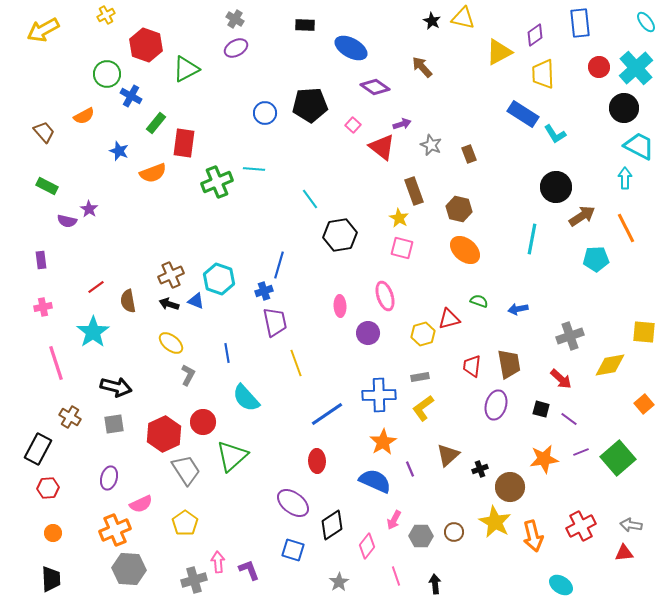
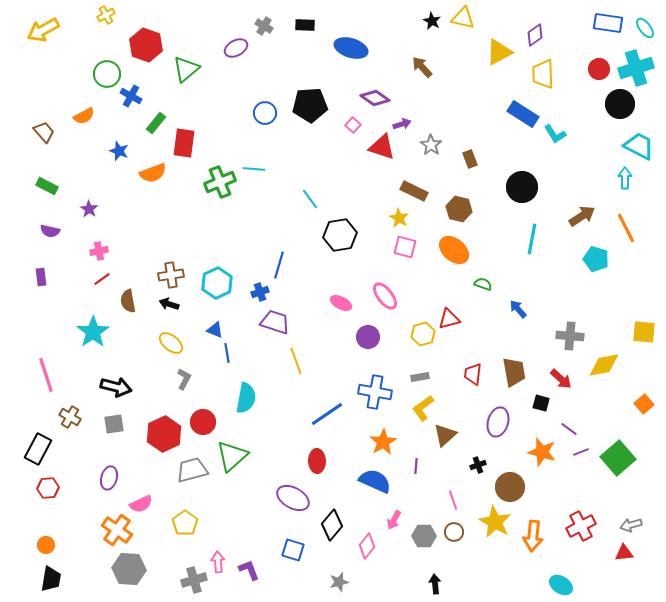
gray cross at (235, 19): moved 29 px right, 7 px down
cyan ellipse at (646, 22): moved 1 px left, 6 px down
blue rectangle at (580, 23): moved 28 px right; rotated 76 degrees counterclockwise
blue ellipse at (351, 48): rotated 12 degrees counterclockwise
red circle at (599, 67): moved 2 px down
cyan cross at (636, 68): rotated 24 degrees clockwise
green triangle at (186, 69): rotated 12 degrees counterclockwise
purple diamond at (375, 87): moved 11 px down
black circle at (624, 108): moved 4 px left, 4 px up
gray star at (431, 145): rotated 10 degrees clockwise
red triangle at (382, 147): rotated 20 degrees counterclockwise
brown rectangle at (469, 154): moved 1 px right, 5 px down
green cross at (217, 182): moved 3 px right
black circle at (556, 187): moved 34 px left
brown rectangle at (414, 191): rotated 44 degrees counterclockwise
purple semicircle at (67, 221): moved 17 px left, 10 px down
pink square at (402, 248): moved 3 px right, 1 px up
orange ellipse at (465, 250): moved 11 px left
cyan pentagon at (596, 259): rotated 20 degrees clockwise
purple rectangle at (41, 260): moved 17 px down
brown cross at (171, 275): rotated 15 degrees clockwise
cyan hexagon at (219, 279): moved 2 px left, 4 px down; rotated 16 degrees clockwise
red line at (96, 287): moved 6 px right, 8 px up
blue cross at (264, 291): moved 4 px left, 1 px down
pink ellipse at (385, 296): rotated 20 degrees counterclockwise
blue triangle at (196, 301): moved 19 px right, 29 px down
green semicircle at (479, 301): moved 4 px right, 17 px up
pink ellipse at (340, 306): moved 1 px right, 3 px up; rotated 60 degrees counterclockwise
pink cross at (43, 307): moved 56 px right, 56 px up
blue arrow at (518, 309): rotated 60 degrees clockwise
purple trapezoid at (275, 322): rotated 60 degrees counterclockwise
purple circle at (368, 333): moved 4 px down
gray cross at (570, 336): rotated 24 degrees clockwise
pink line at (56, 363): moved 10 px left, 12 px down
yellow line at (296, 363): moved 2 px up
brown trapezoid at (509, 364): moved 5 px right, 8 px down
yellow diamond at (610, 365): moved 6 px left
red trapezoid at (472, 366): moved 1 px right, 8 px down
gray L-shape at (188, 375): moved 4 px left, 4 px down
blue cross at (379, 395): moved 4 px left, 3 px up; rotated 12 degrees clockwise
cyan semicircle at (246, 398): rotated 128 degrees counterclockwise
purple ellipse at (496, 405): moved 2 px right, 17 px down
black square at (541, 409): moved 6 px up
purple line at (569, 419): moved 10 px down
brown triangle at (448, 455): moved 3 px left, 20 px up
orange star at (544, 459): moved 2 px left, 7 px up; rotated 24 degrees clockwise
purple line at (410, 469): moved 6 px right, 3 px up; rotated 28 degrees clockwise
black cross at (480, 469): moved 2 px left, 4 px up
gray trapezoid at (186, 470): moved 6 px right; rotated 72 degrees counterclockwise
purple ellipse at (293, 503): moved 5 px up; rotated 8 degrees counterclockwise
black diamond at (332, 525): rotated 16 degrees counterclockwise
gray arrow at (631, 525): rotated 25 degrees counterclockwise
orange cross at (115, 530): moved 2 px right; rotated 32 degrees counterclockwise
orange circle at (53, 533): moved 7 px left, 12 px down
gray hexagon at (421, 536): moved 3 px right
orange arrow at (533, 536): rotated 20 degrees clockwise
pink line at (396, 576): moved 57 px right, 76 px up
black trapezoid at (51, 579): rotated 12 degrees clockwise
gray star at (339, 582): rotated 18 degrees clockwise
